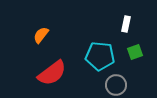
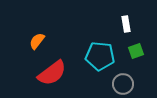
white rectangle: rotated 21 degrees counterclockwise
orange semicircle: moved 4 px left, 6 px down
green square: moved 1 px right, 1 px up
gray circle: moved 7 px right, 1 px up
